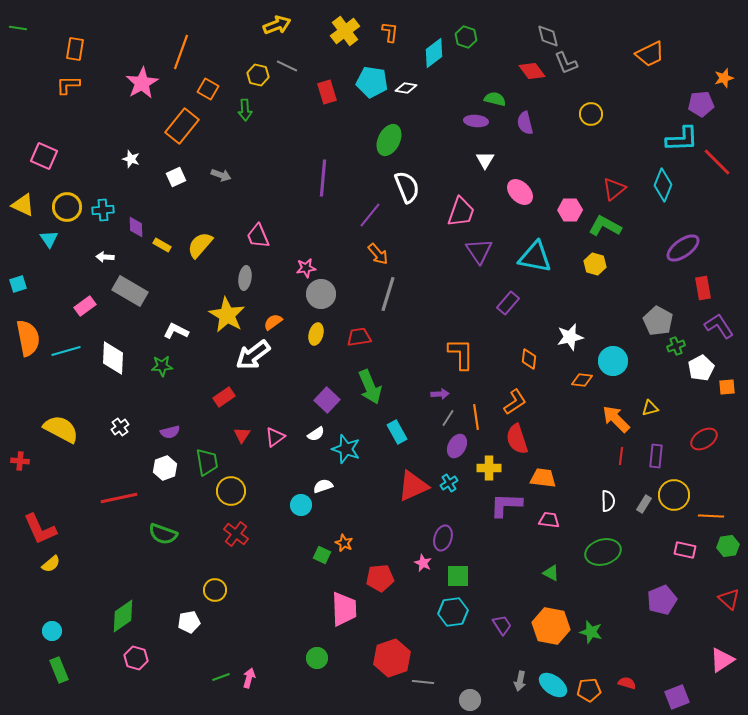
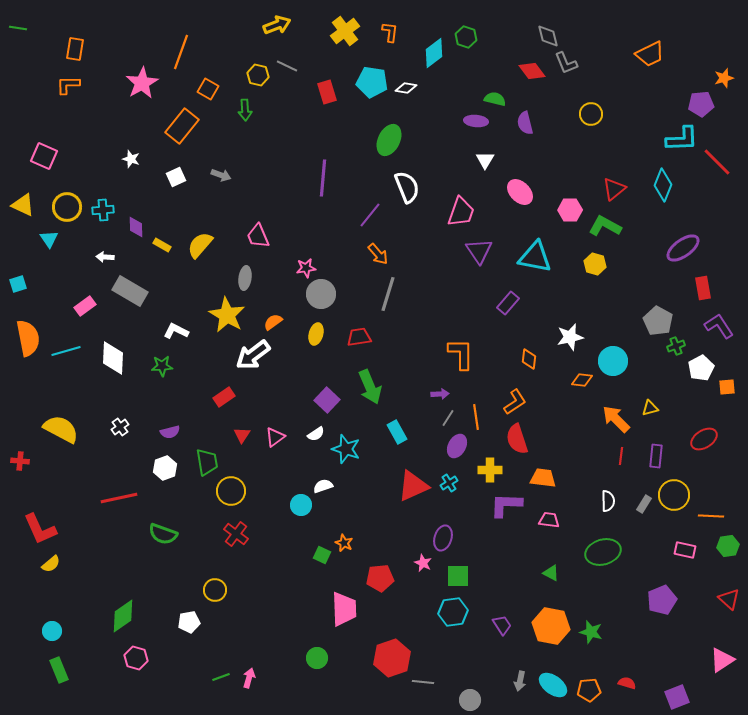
yellow cross at (489, 468): moved 1 px right, 2 px down
